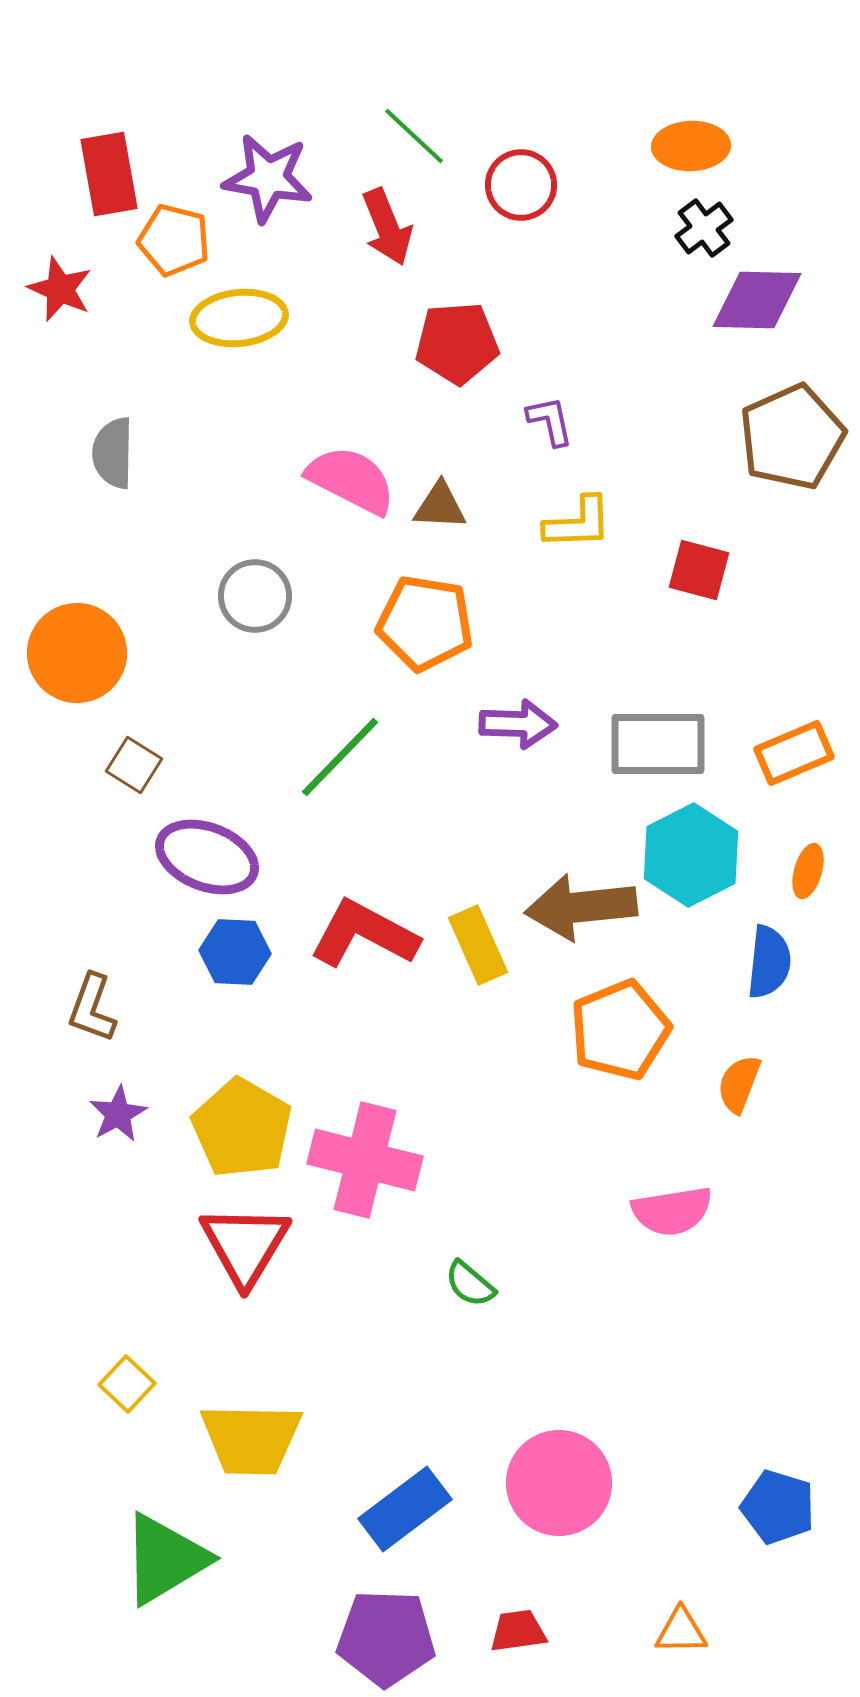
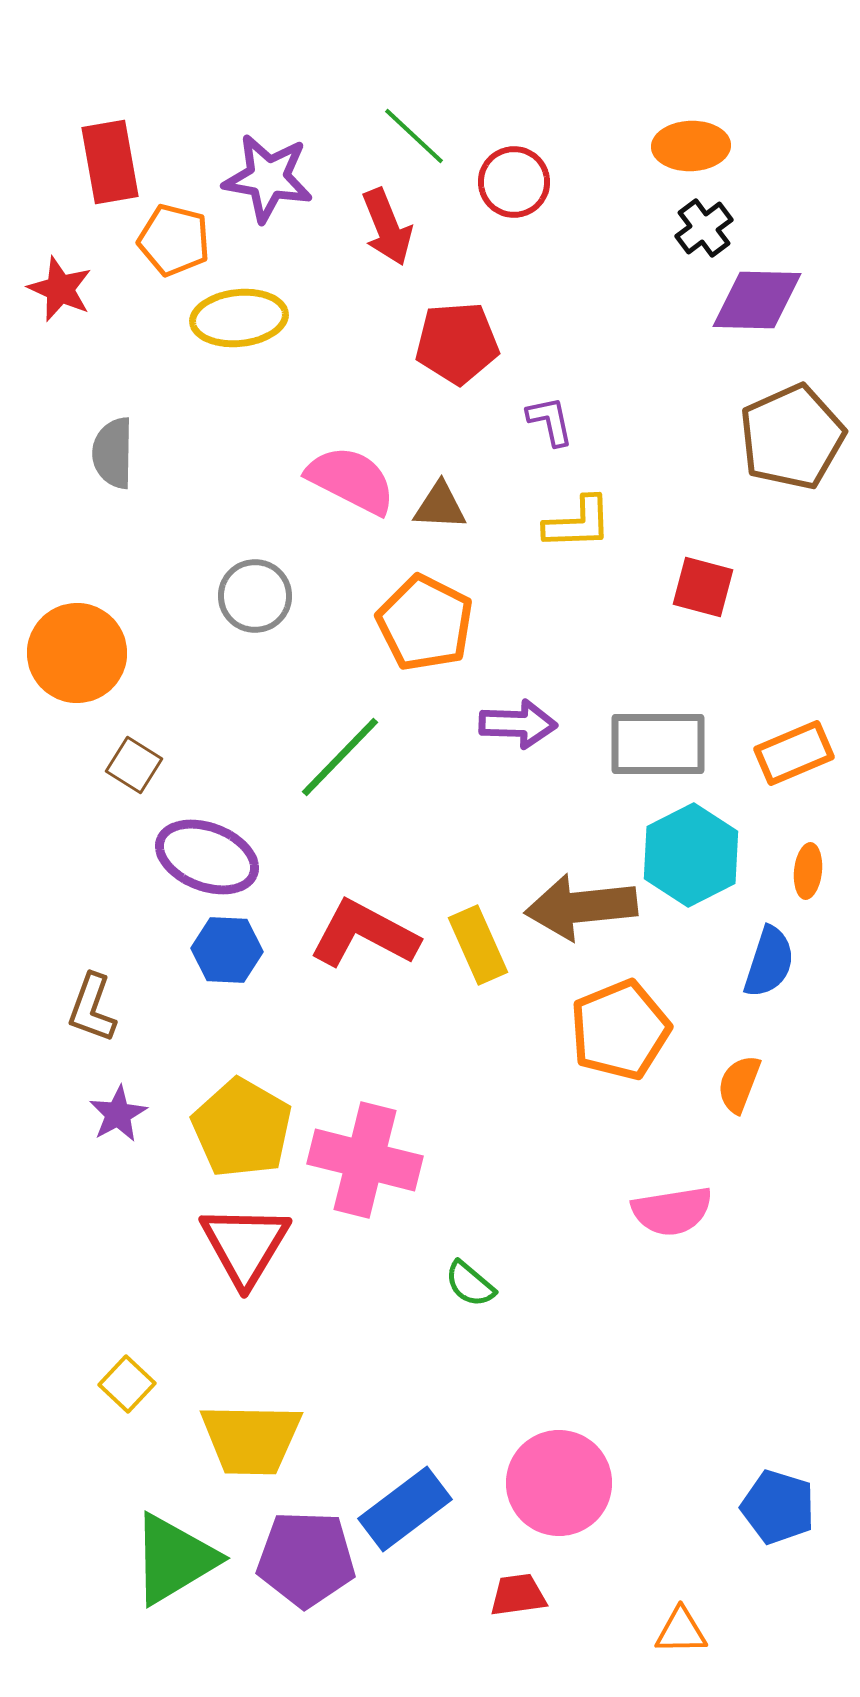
red rectangle at (109, 174): moved 1 px right, 12 px up
red circle at (521, 185): moved 7 px left, 3 px up
red square at (699, 570): moved 4 px right, 17 px down
orange pentagon at (425, 623): rotated 18 degrees clockwise
orange ellipse at (808, 871): rotated 10 degrees counterclockwise
blue hexagon at (235, 952): moved 8 px left, 2 px up
blue semicircle at (769, 962): rotated 12 degrees clockwise
green triangle at (165, 1559): moved 9 px right
red trapezoid at (518, 1631): moved 36 px up
purple pentagon at (386, 1638): moved 80 px left, 79 px up
